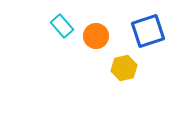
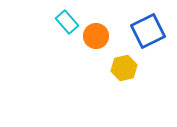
cyan rectangle: moved 5 px right, 4 px up
blue square: rotated 8 degrees counterclockwise
